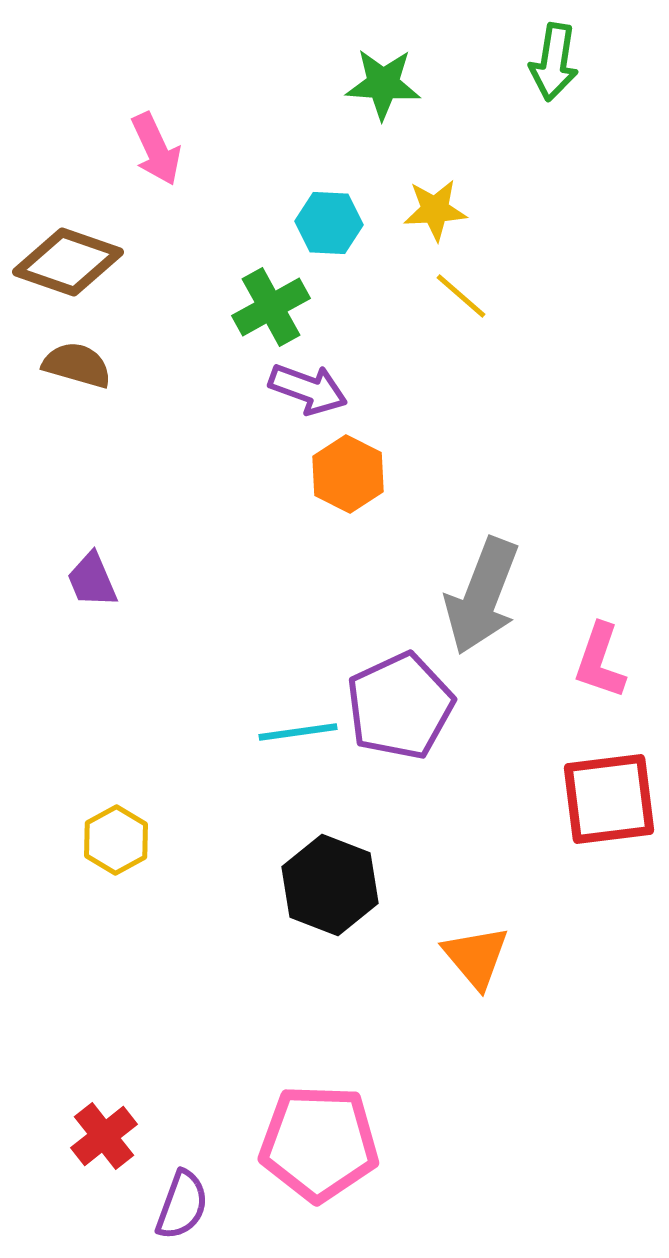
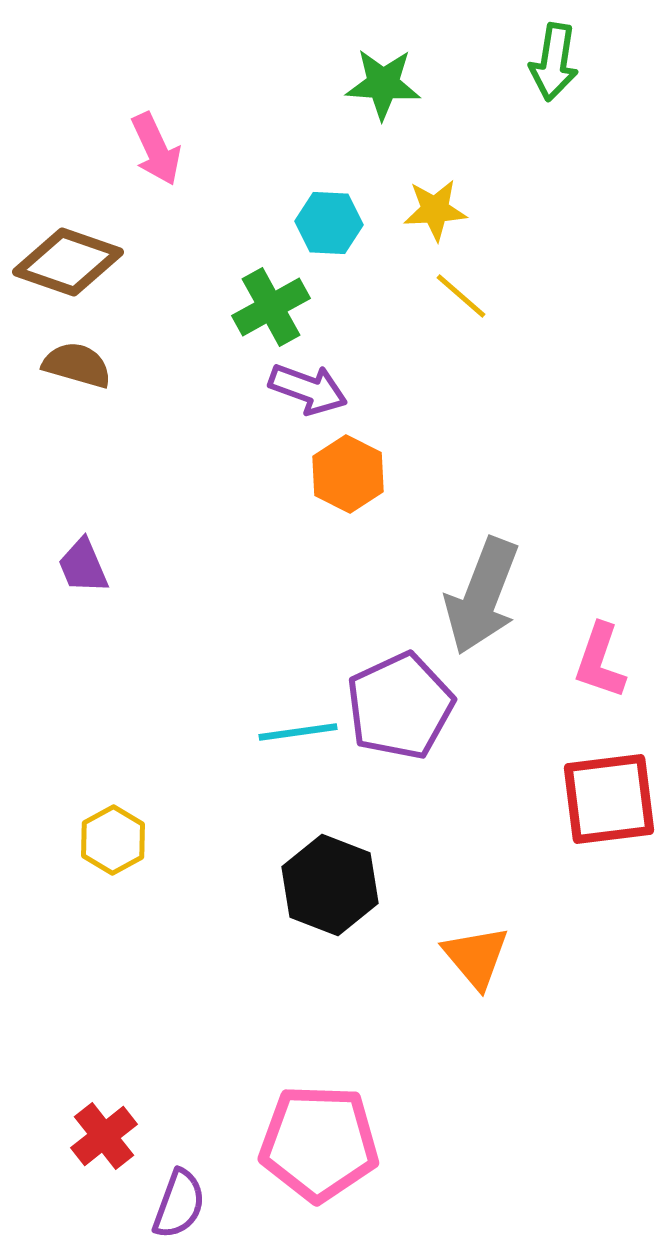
purple trapezoid: moved 9 px left, 14 px up
yellow hexagon: moved 3 px left
purple semicircle: moved 3 px left, 1 px up
